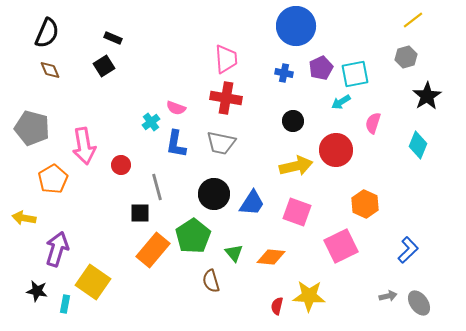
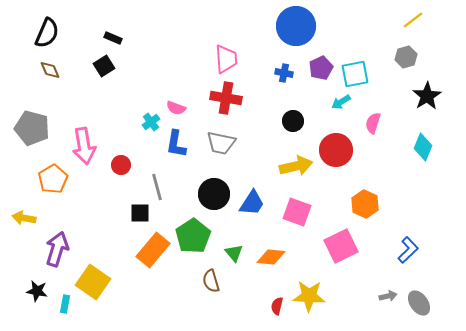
cyan diamond at (418, 145): moved 5 px right, 2 px down
